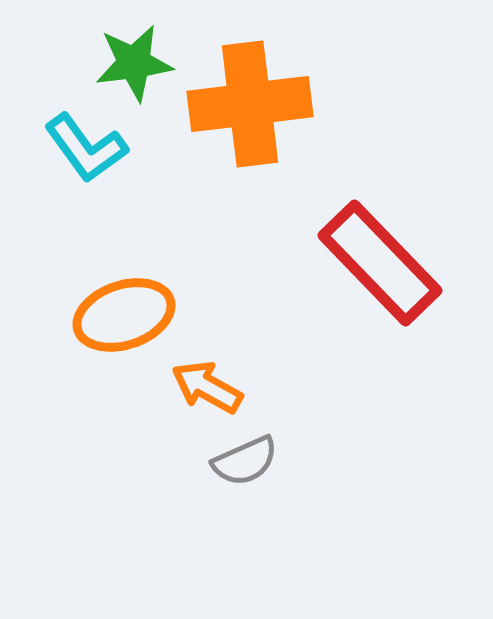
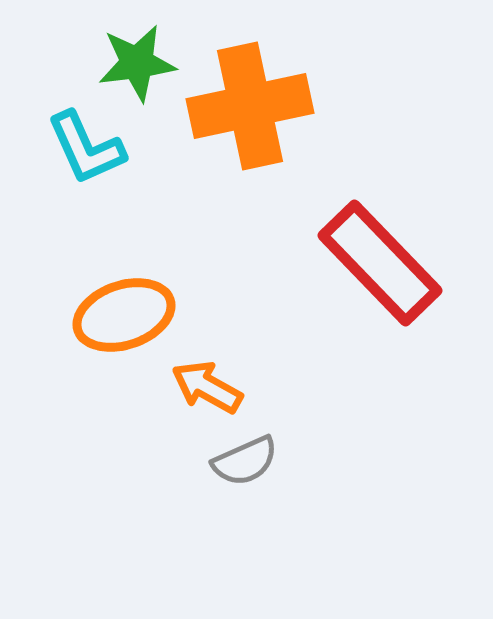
green star: moved 3 px right
orange cross: moved 2 px down; rotated 5 degrees counterclockwise
cyan L-shape: rotated 12 degrees clockwise
